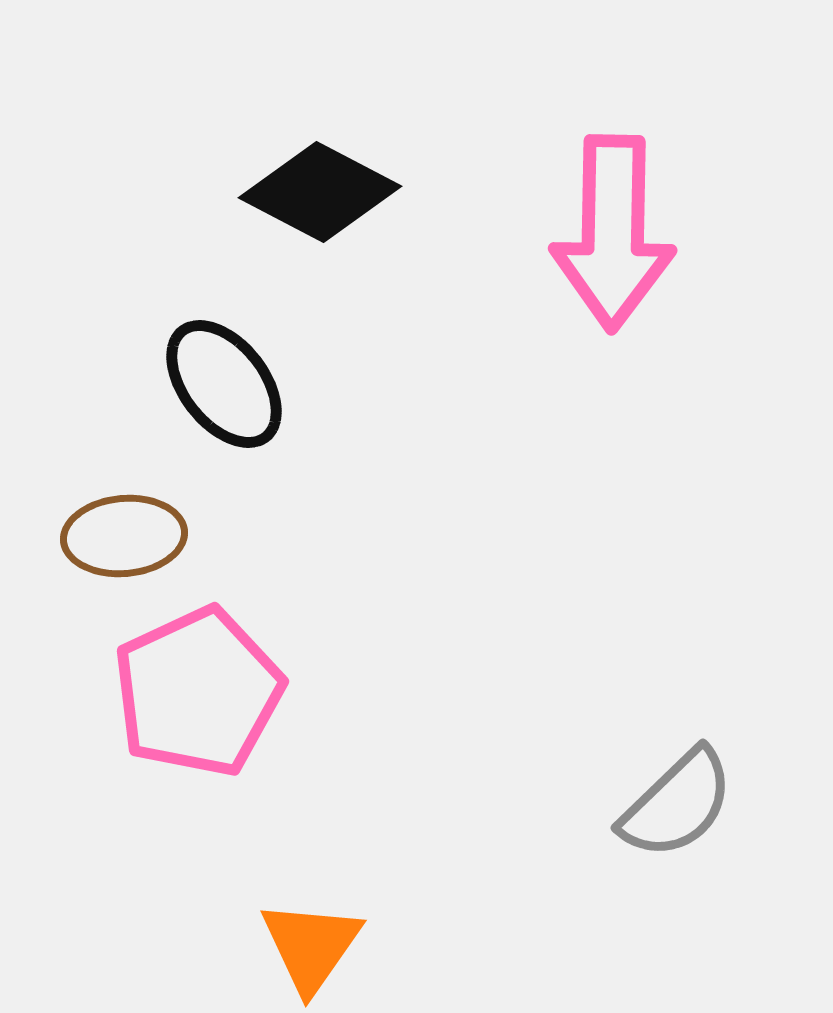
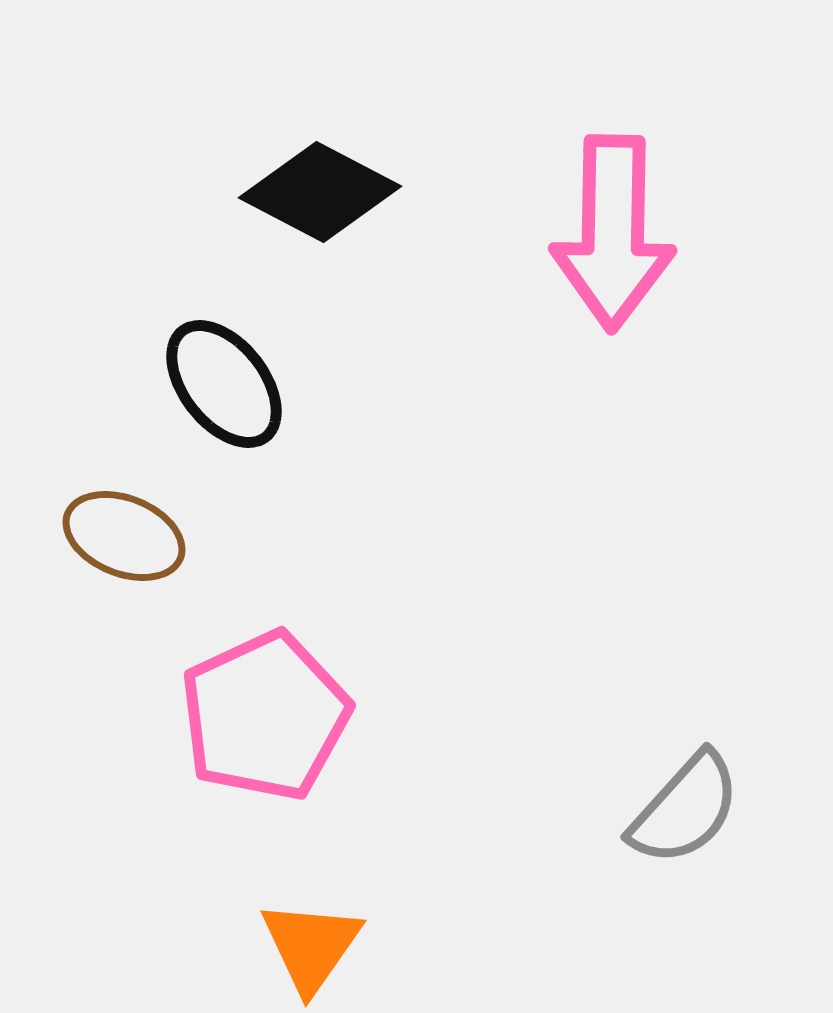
brown ellipse: rotated 27 degrees clockwise
pink pentagon: moved 67 px right, 24 px down
gray semicircle: moved 8 px right, 5 px down; rotated 4 degrees counterclockwise
